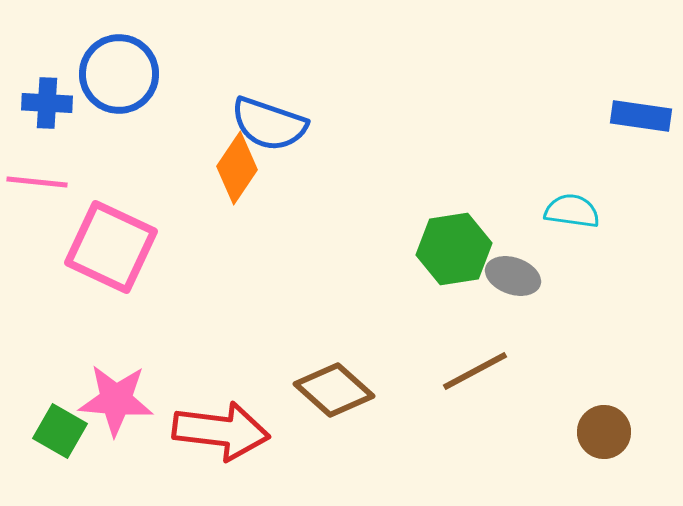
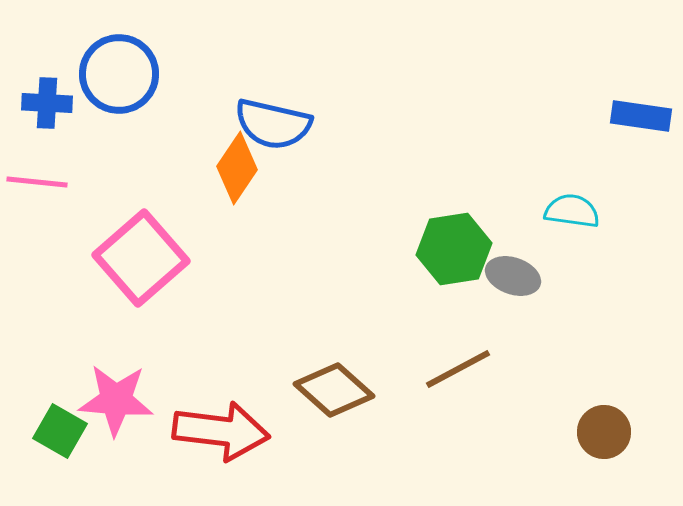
blue semicircle: moved 4 px right; rotated 6 degrees counterclockwise
pink square: moved 30 px right, 11 px down; rotated 24 degrees clockwise
brown line: moved 17 px left, 2 px up
